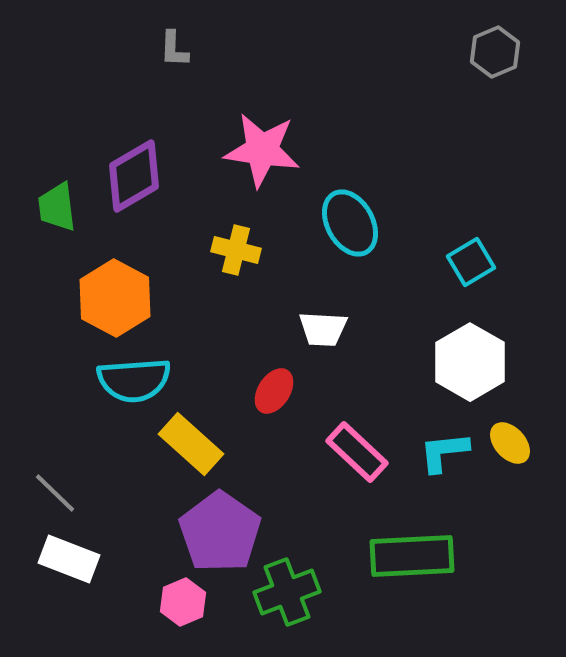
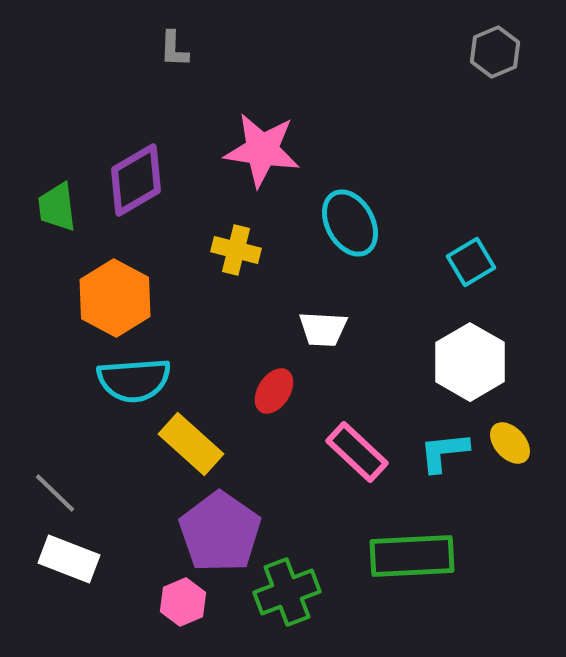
purple diamond: moved 2 px right, 4 px down
